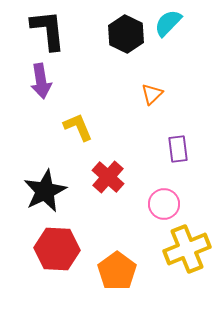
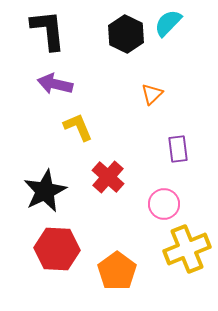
purple arrow: moved 14 px right, 3 px down; rotated 112 degrees clockwise
